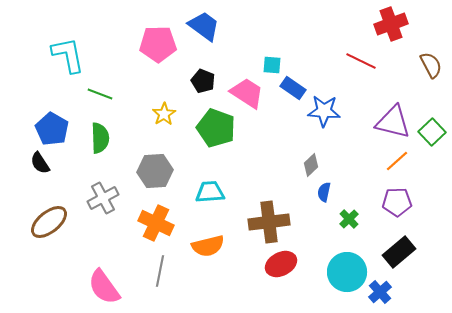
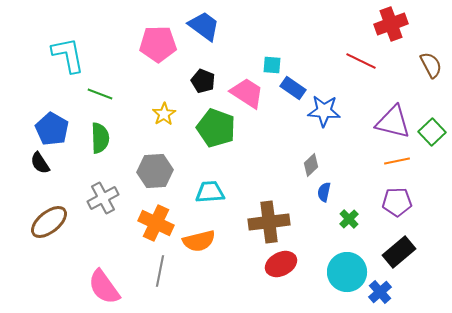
orange line: rotated 30 degrees clockwise
orange semicircle: moved 9 px left, 5 px up
